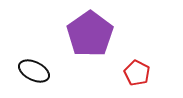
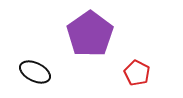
black ellipse: moved 1 px right, 1 px down
